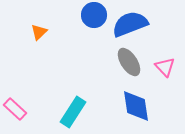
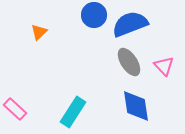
pink triangle: moved 1 px left, 1 px up
